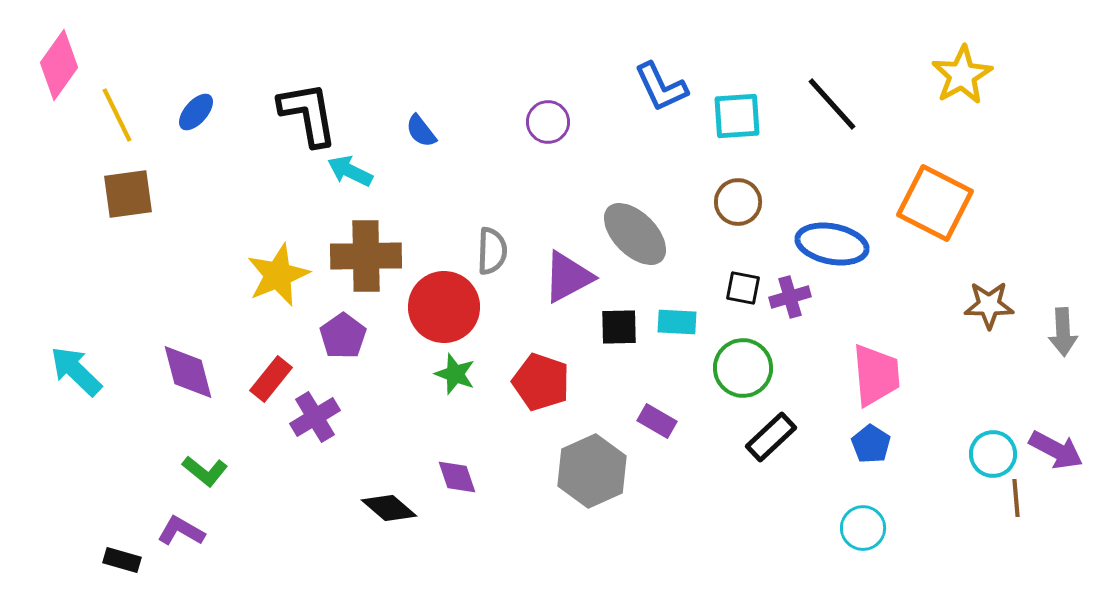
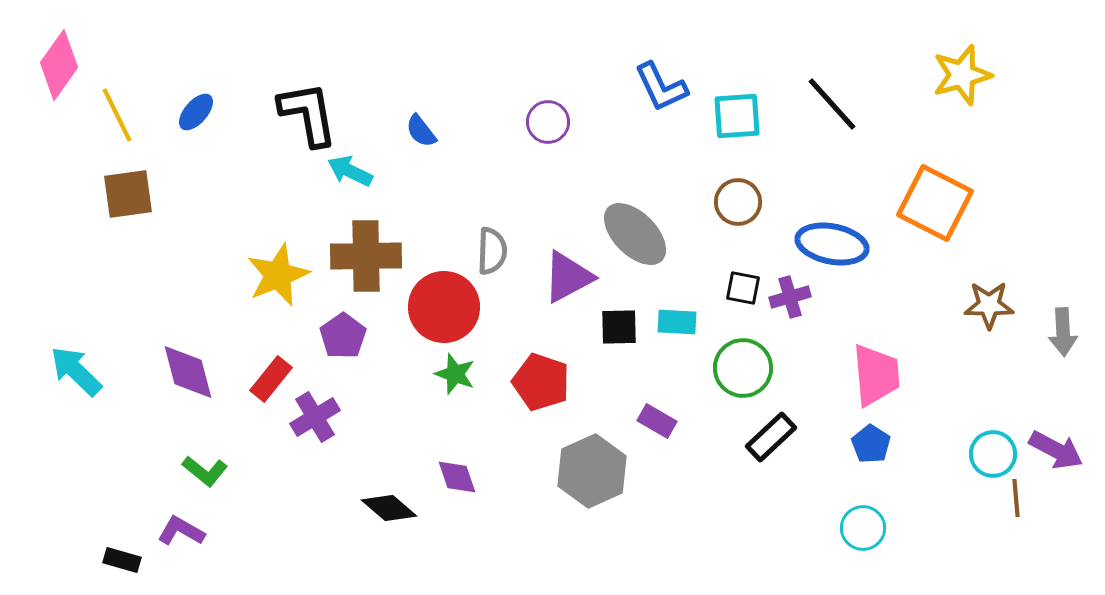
yellow star at (962, 75): rotated 14 degrees clockwise
